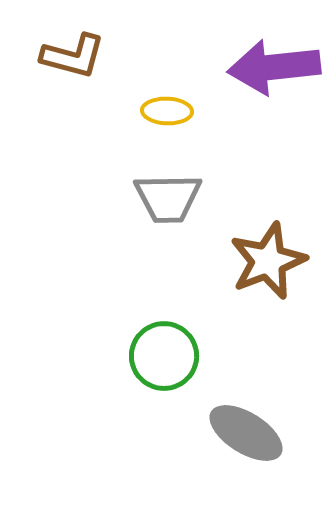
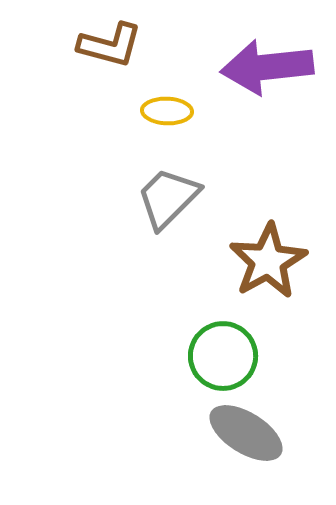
brown L-shape: moved 37 px right, 11 px up
purple arrow: moved 7 px left
gray trapezoid: rotated 136 degrees clockwise
brown star: rotated 8 degrees counterclockwise
green circle: moved 59 px right
